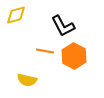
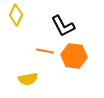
yellow diamond: rotated 50 degrees counterclockwise
orange hexagon: rotated 20 degrees counterclockwise
yellow semicircle: moved 1 px right, 1 px up; rotated 24 degrees counterclockwise
